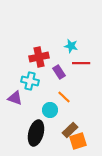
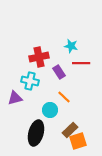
purple triangle: rotated 35 degrees counterclockwise
